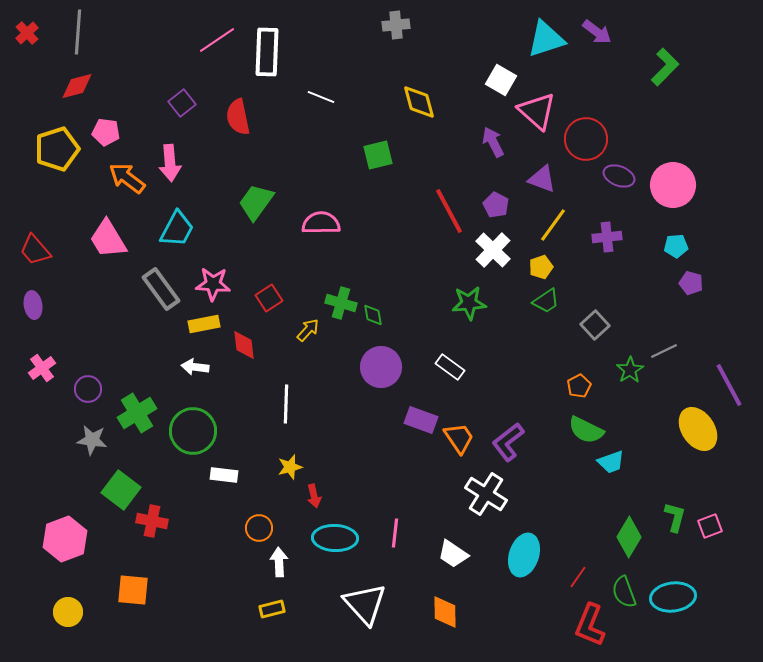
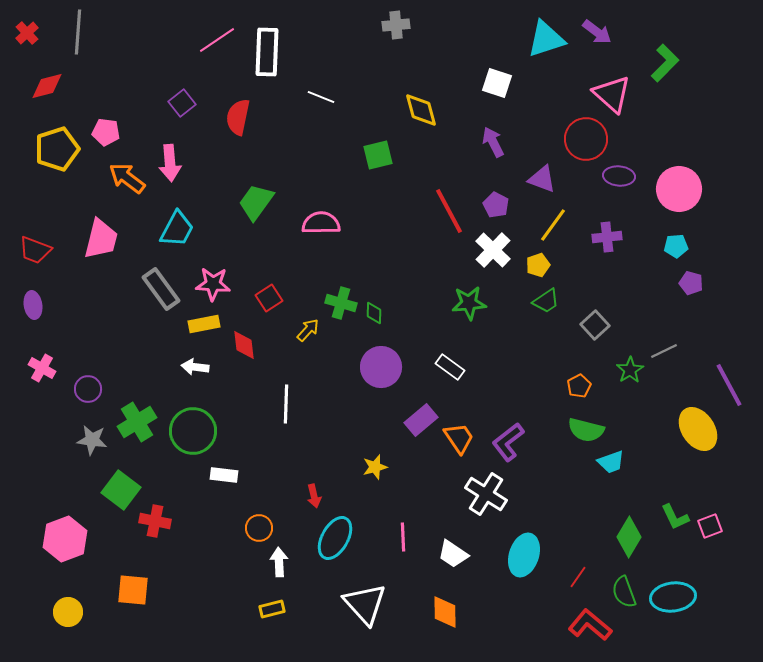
green L-shape at (665, 67): moved 4 px up
white square at (501, 80): moved 4 px left, 3 px down; rotated 12 degrees counterclockwise
red diamond at (77, 86): moved 30 px left
yellow diamond at (419, 102): moved 2 px right, 8 px down
pink triangle at (537, 111): moved 75 px right, 17 px up
red semicircle at (238, 117): rotated 24 degrees clockwise
purple ellipse at (619, 176): rotated 16 degrees counterclockwise
pink circle at (673, 185): moved 6 px right, 4 px down
pink trapezoid at (108, 239): moved 7 px left; rotated 135 degrees counterclockwise
red trapezoid at (35, 250): rotated 28 degrees counterclockwise
yellow pentagon at (541, 267): moved 3 px left, 2 px up
green diamond at (373, 315): moved 1 px right, 2 px up; rotated 10 degrees clockwise
pink cross at (42, 368): rotated 24 degrees counterclockwise
green cross at (137, 413): moved 9 px down
purple rectangle at (421, 420): rotated 60 degrees counterclockwise
green semicircle at (586, 430): rotated 12 degrees counterclockwise
yellow star at (290, 467): moved 85 px right
green L-shape at (675, 517): rotated 140 degrees clockwise
red cross at (152, 521): moved 3 px right
pink line at (395, 533): moved 8 px right, 4 px down; rotated 8 degrees counterclockwise
cyan ellipse at (335, 538): rotated 63 degrees counterclockwise
red L-shape at (590, 625): rotated 108 degrees clockwise
